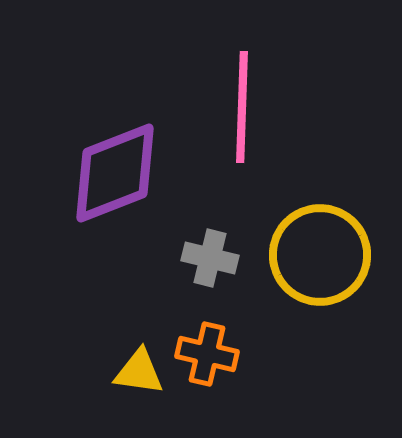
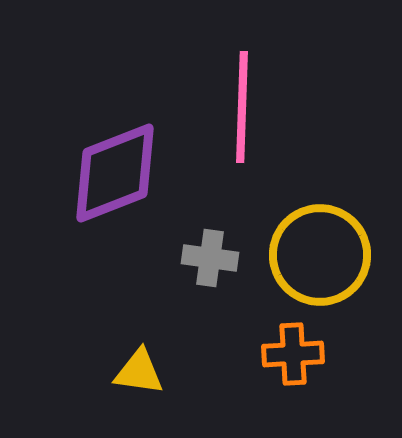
gray cross: rotated 6 degrees counterclockwise
orange cross: moved 86 px right; rotated 16 degrees counterclockwise
